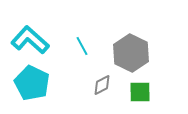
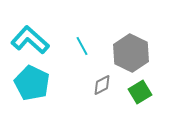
green square: rotated 30 degrees counterclockwise
